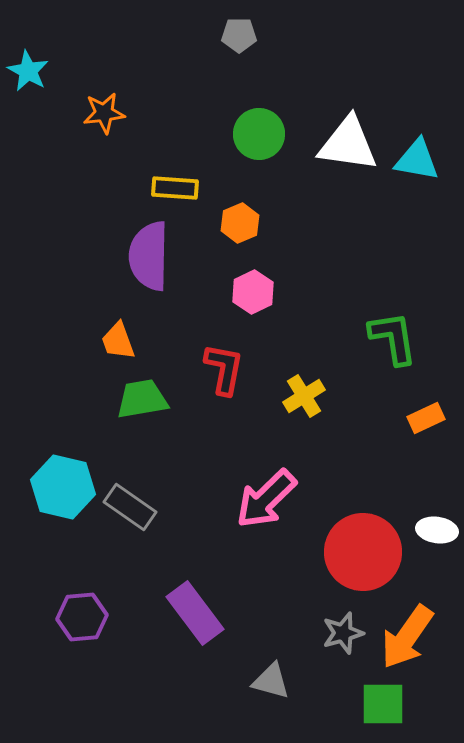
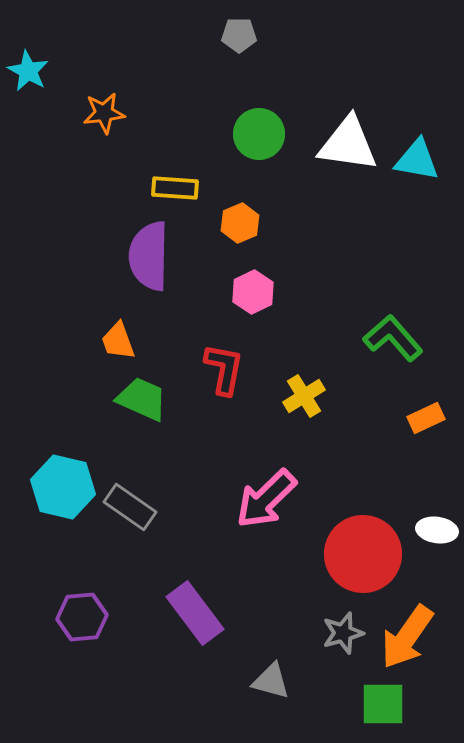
green L-shape: rotated 32 degrees counterclockwise
green trapezoid: rotated 34 degrees clockwise
red circle: moved 2 px down
